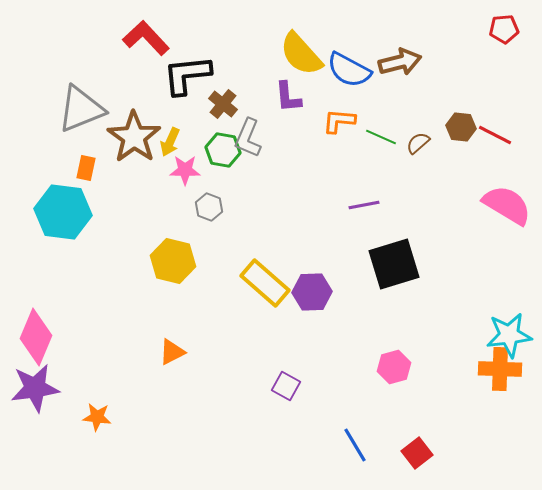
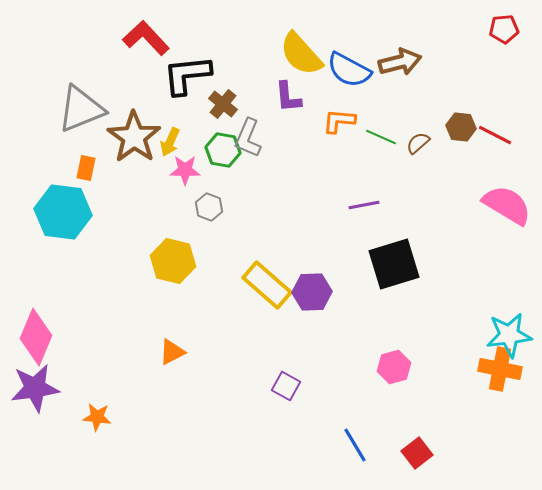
yellow rectangle: moved 2 px right, 2 px down
orange cross: rotated 9 degrees clockwise
